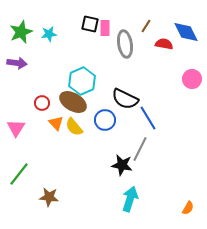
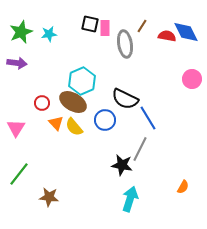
brown line: moved 4 px left
red semicircle: moved 3 px right, 8 px up
orange semicircle: moved 5 px left, 21 px up
